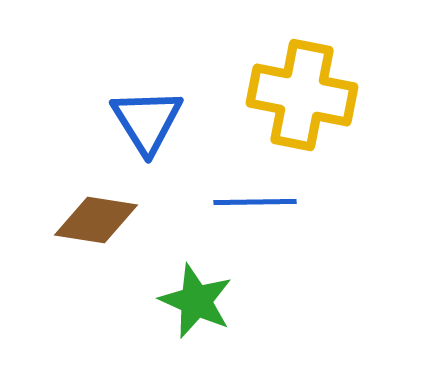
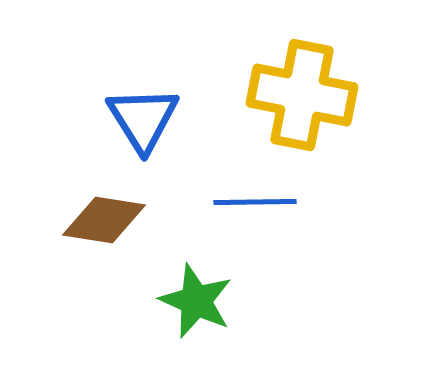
blue triangle: moved 4 px left, 2 px up
brown diamond: moved 8 px right
